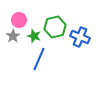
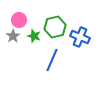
blue line: moved 13 px right, 1 px down
